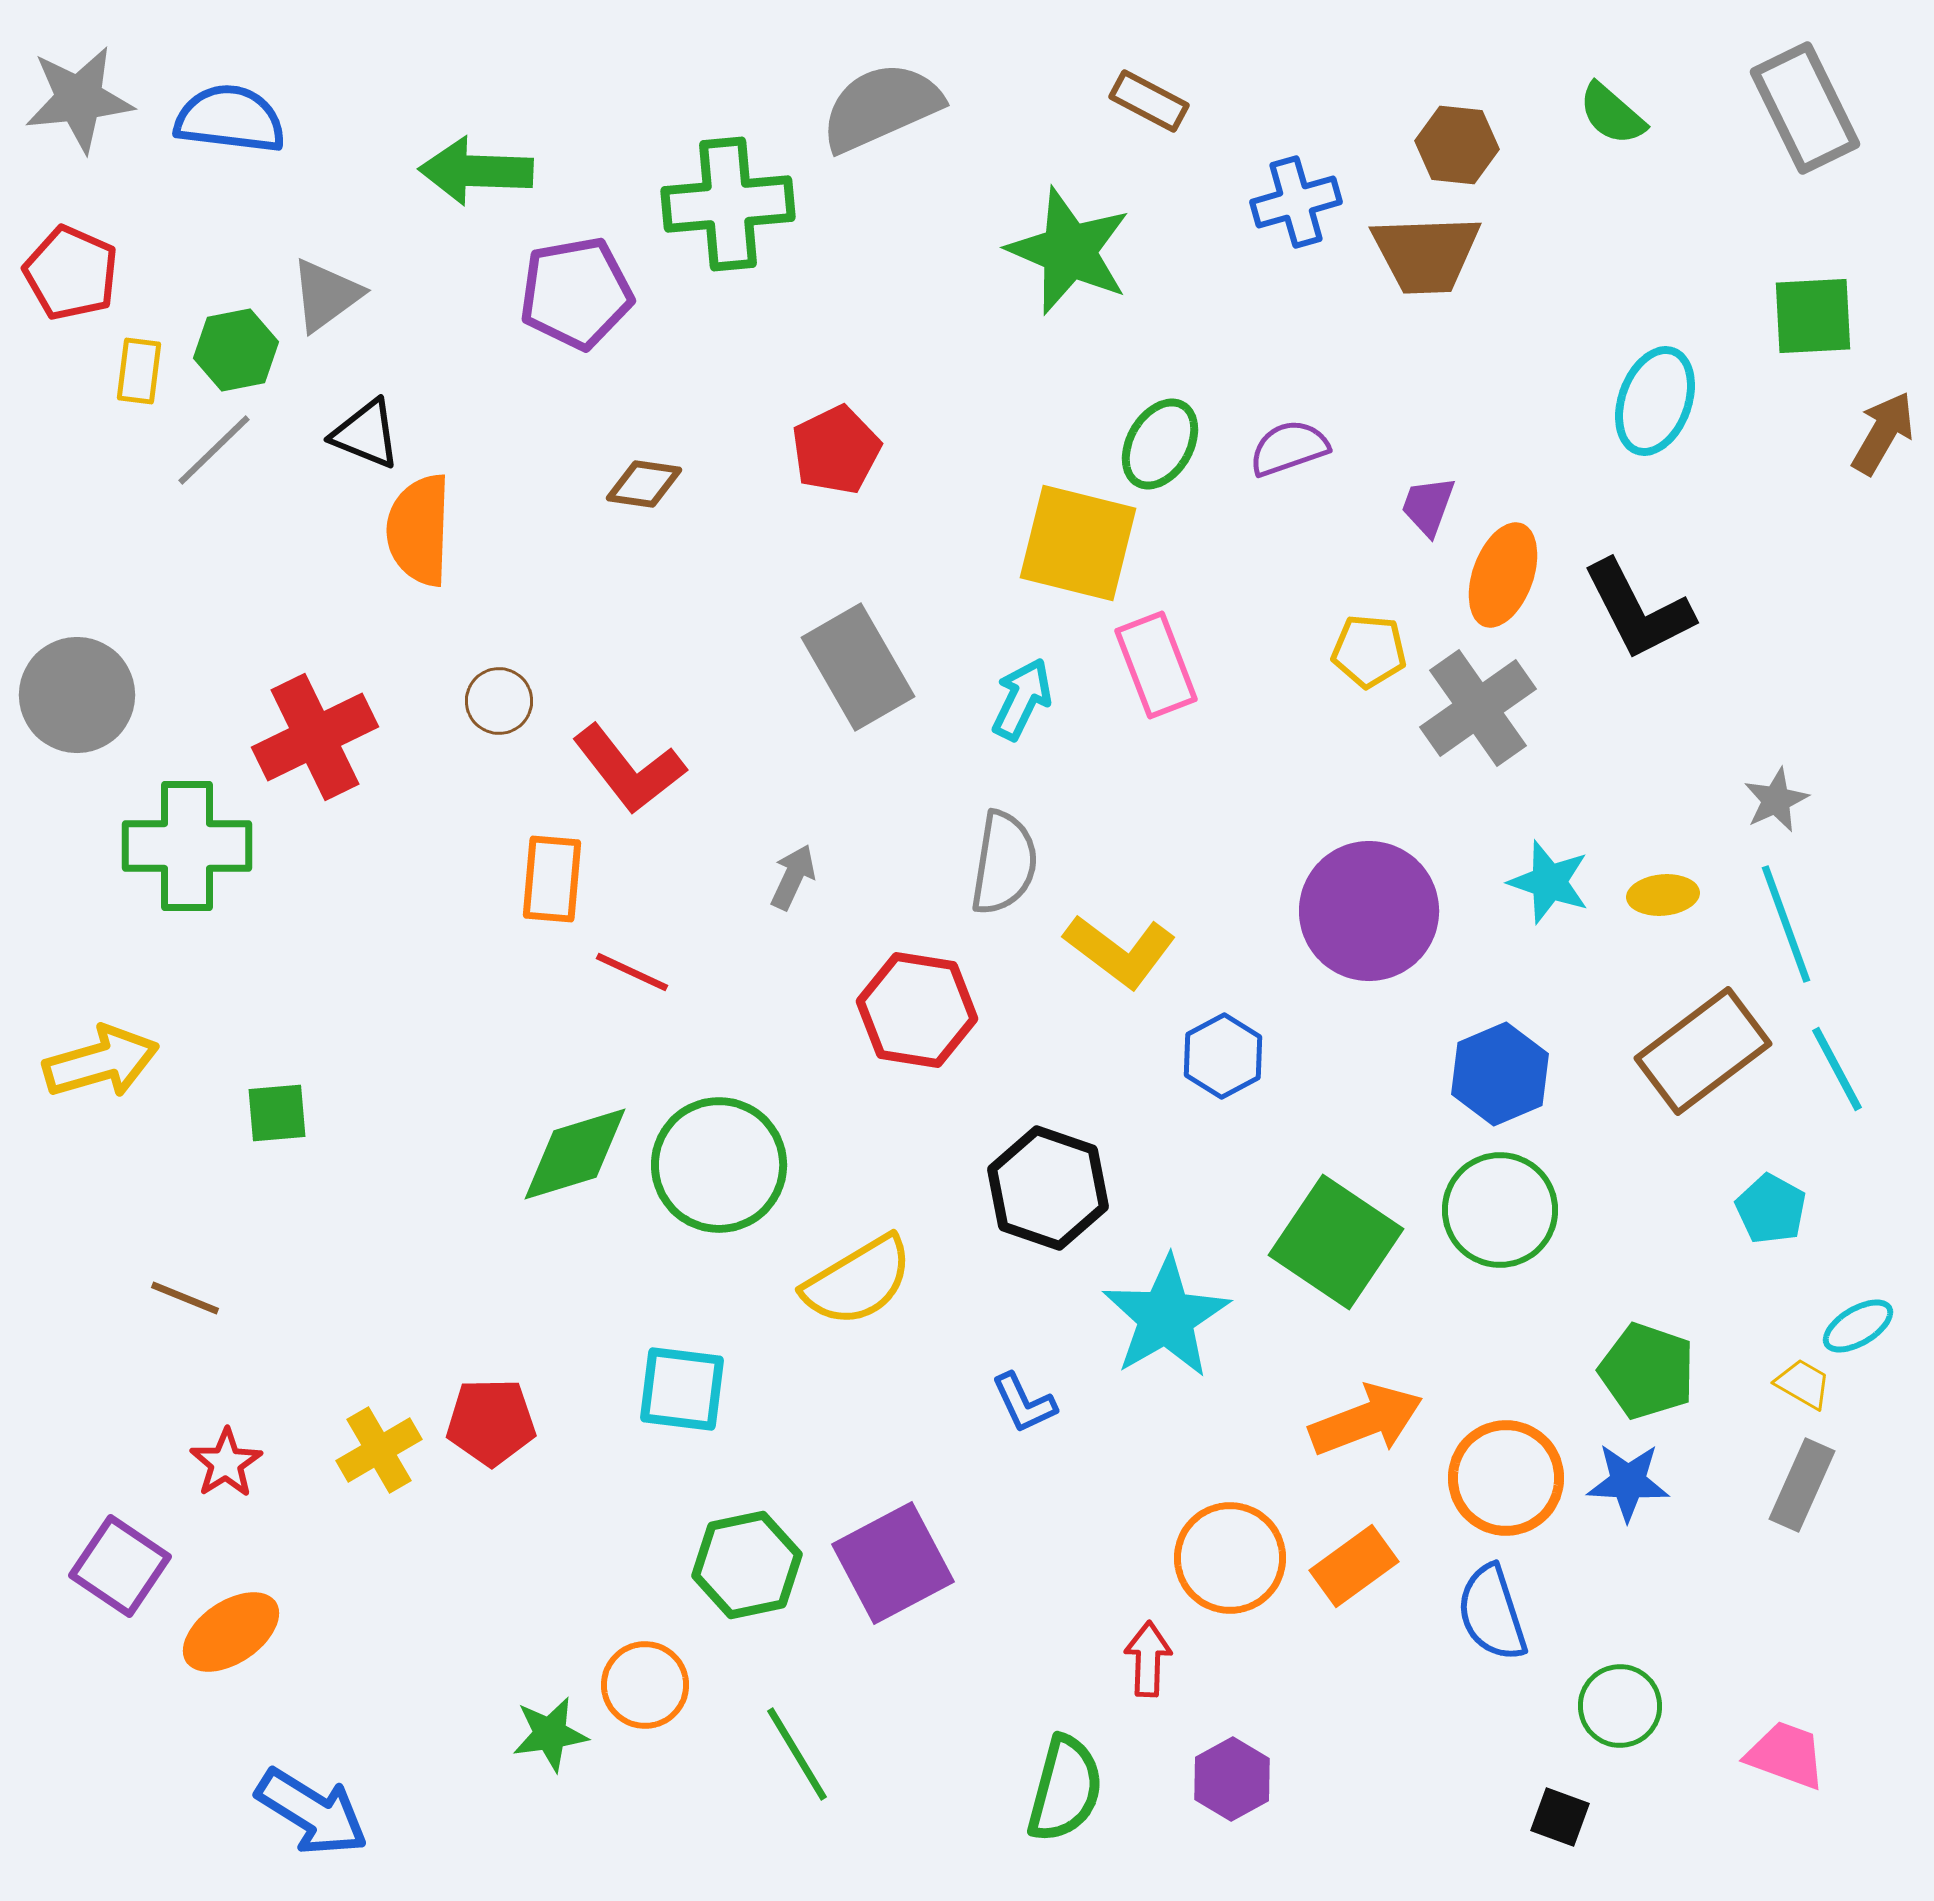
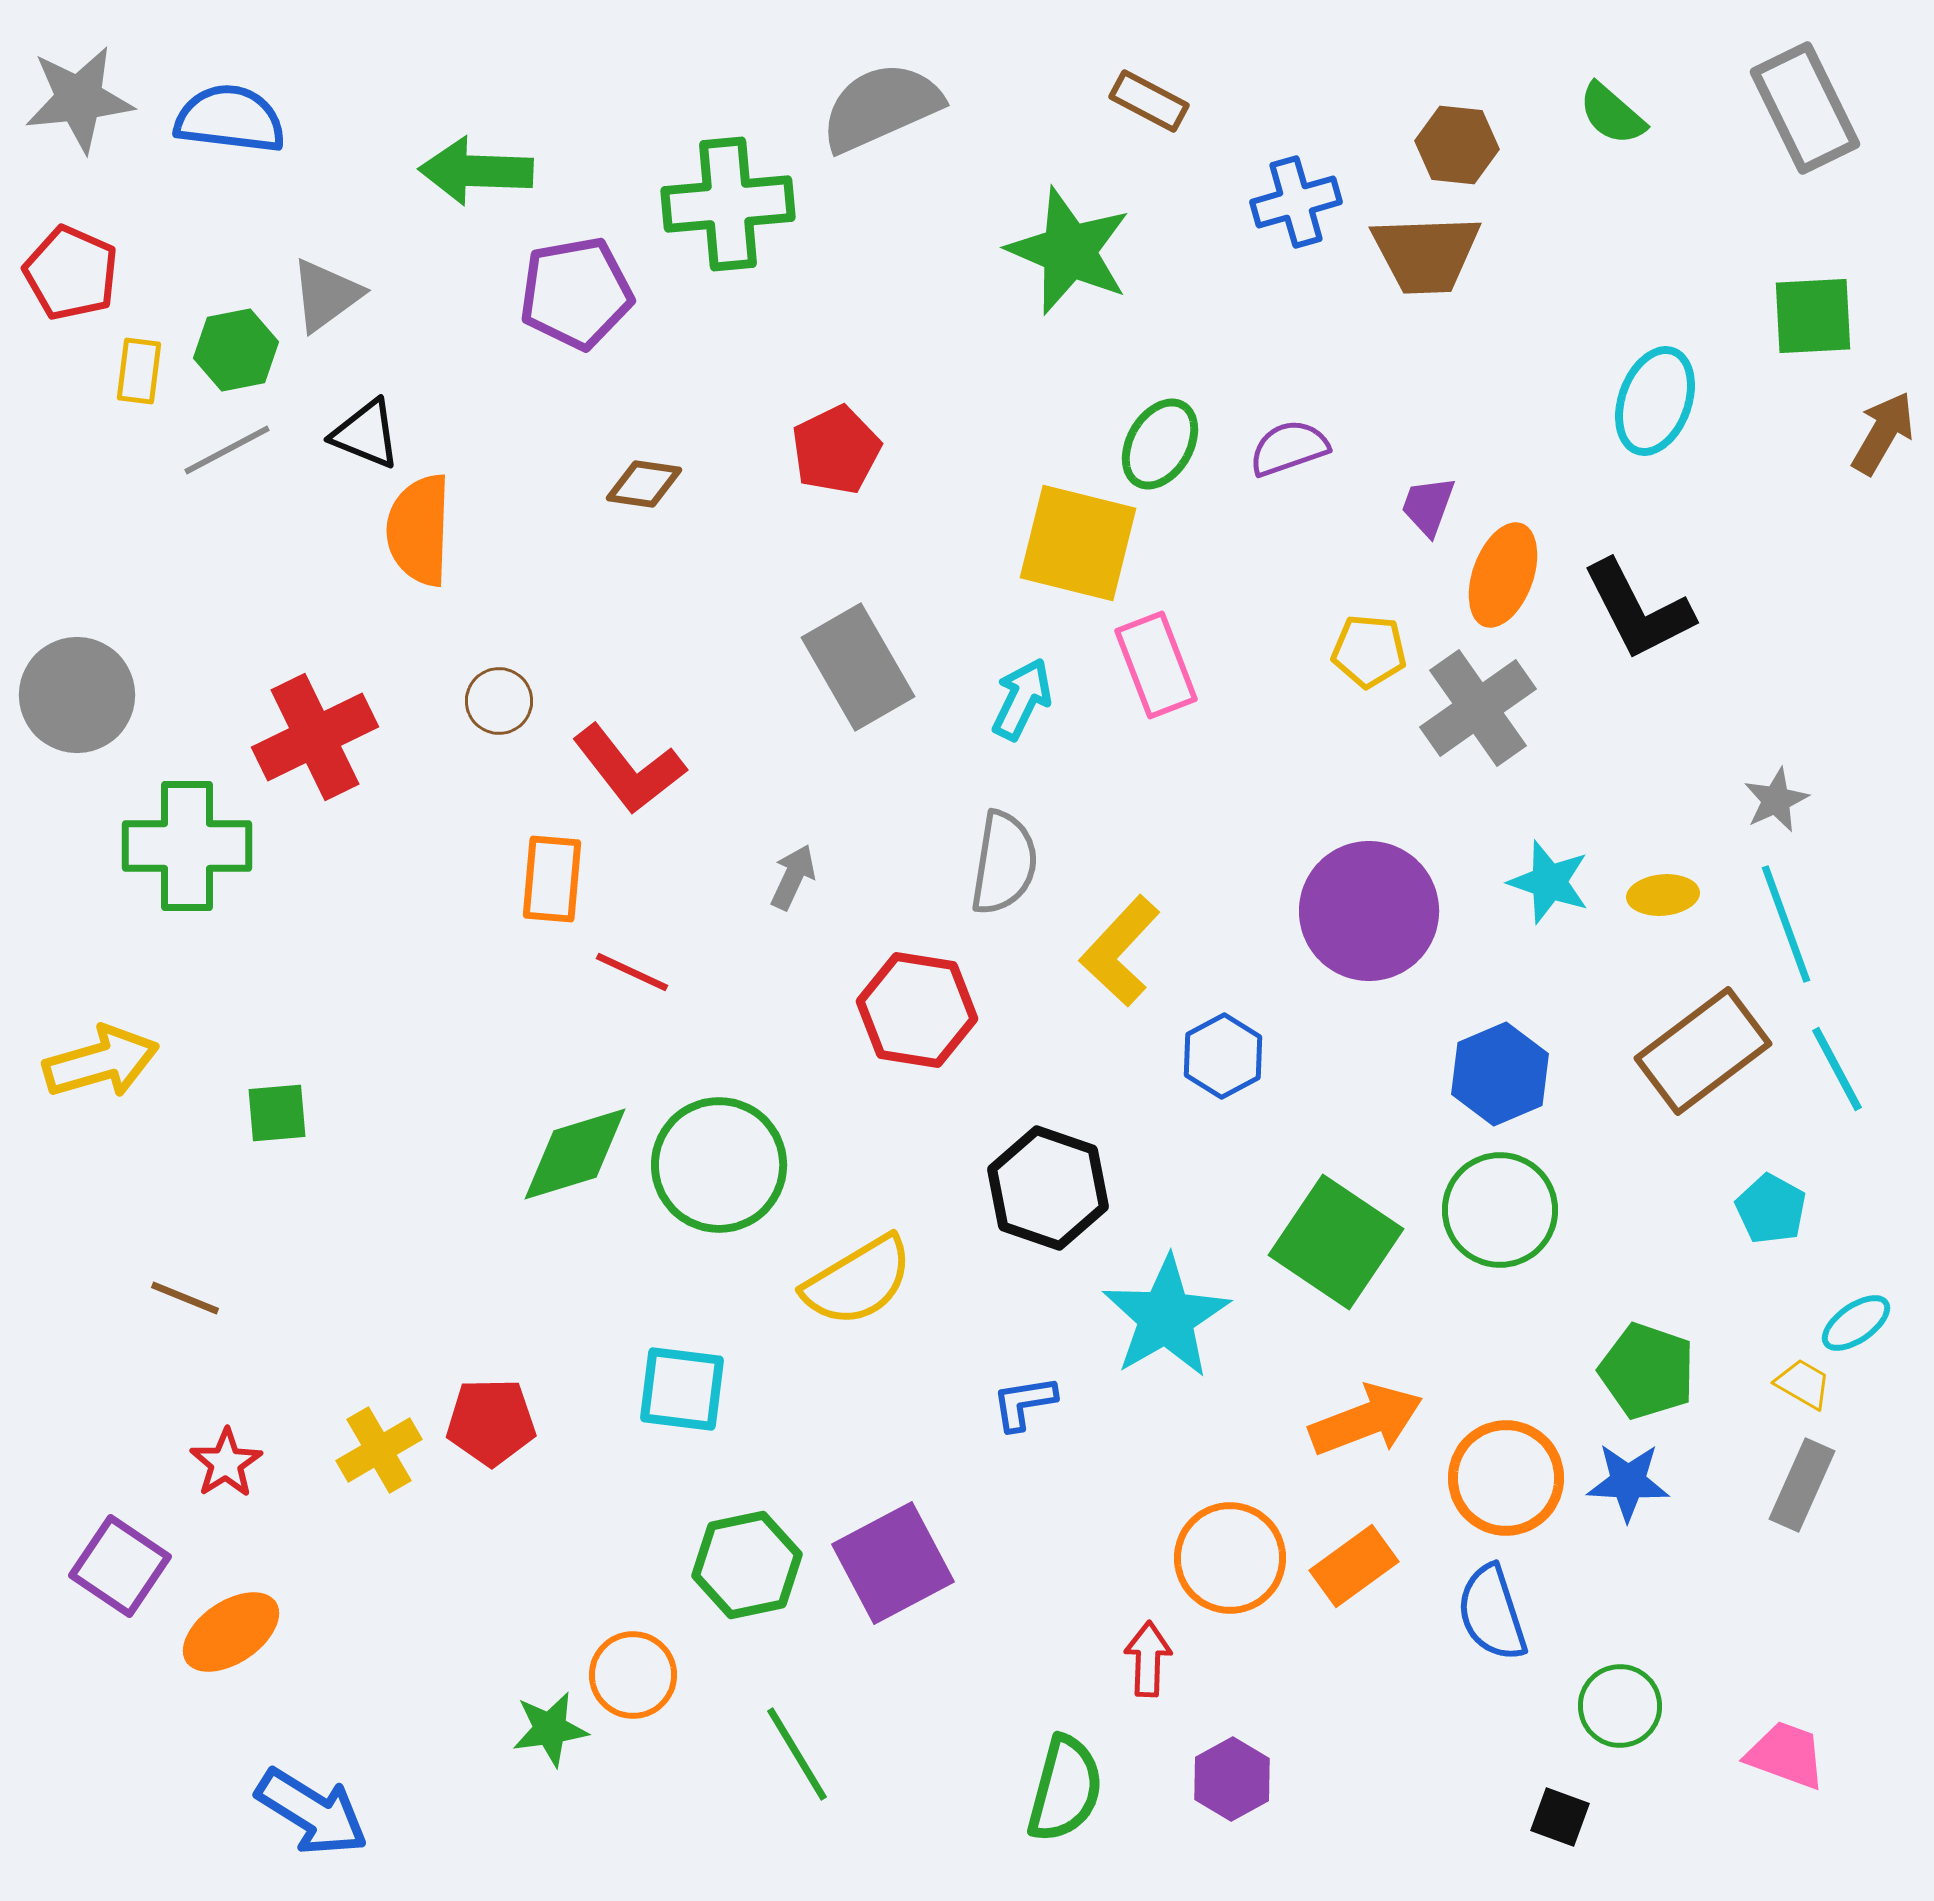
gray line at (214, 450): moved 13 px right; rotated 16 degrees clockwise
yellow L-shape at (1120, 951): rotated 96 degrees clockwise
cyan ellipse at (1858, 1326): moved 2 px left, 3 px up; rotated 4 degrees counterclockwise
blue L-shape at (1024, 1403): rotated 106 degrees clockwise
orange circle at (645, 1685): moved 12 px left, 10 px up
green star at (550, 1734): moved 5 px up
